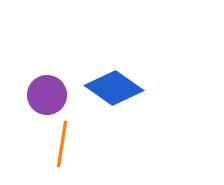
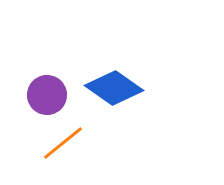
orange line: moved 1 px right, 1 px up; rotated 42 degrees clockwise
